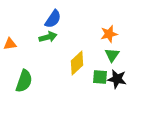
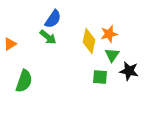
green arrow: rotated 54 degrees clockwise
orange triangle: rotated 24 degrees counterclockwise
yellow diamond: moved 12 px right, 22 px up; rotated 35 degrees counterclockwise
black star: moved 12 px right, 8 px up
